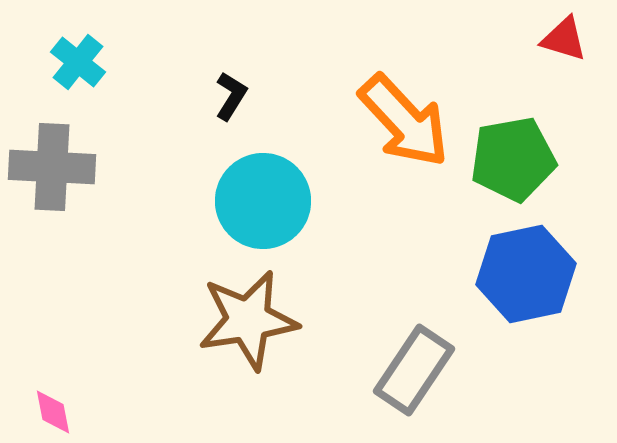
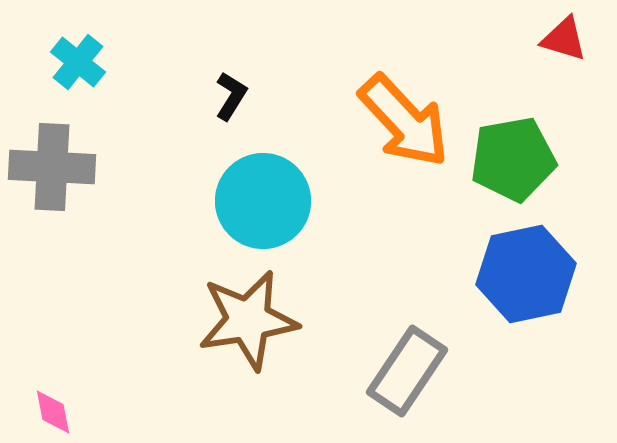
gray rectangle: moved 7 px left, 1 px down
